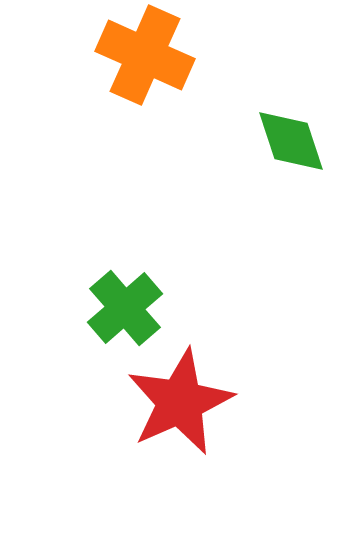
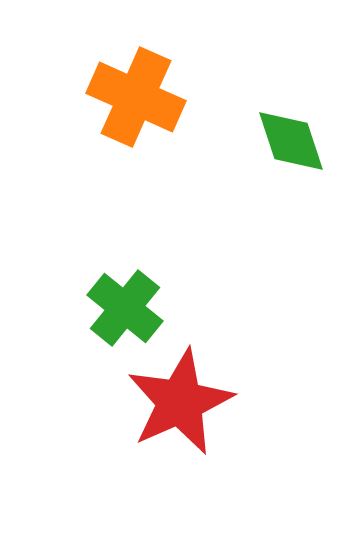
orange cross: moved 9 px left, 42 px down
green cross: rotated 10 degrees counterclockwise
